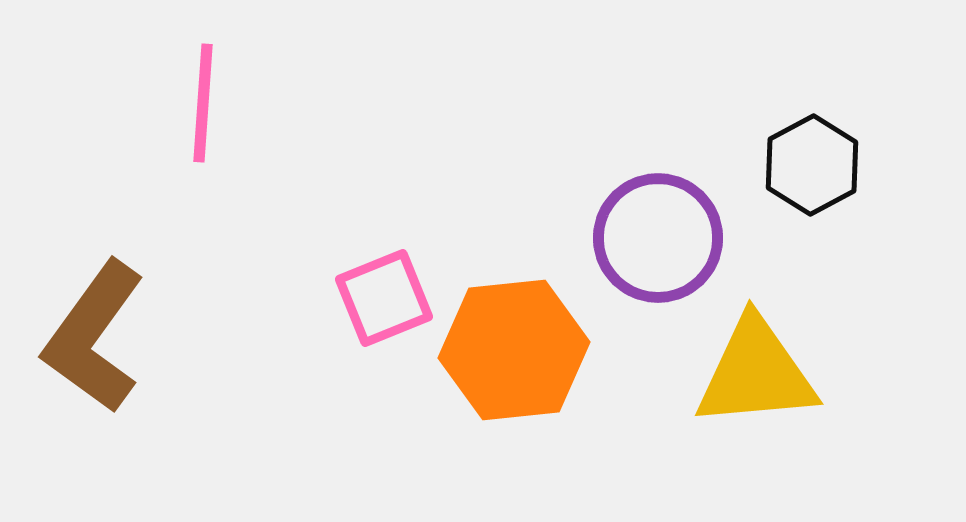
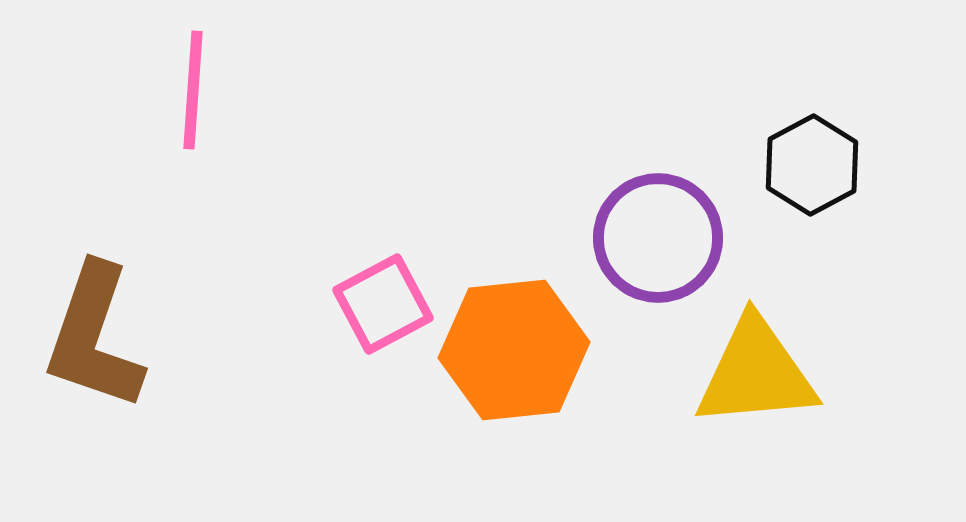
pink line: moved 10 px left, 13 px up
pink square: moved 1 px left, 6 px down; rotated 6 degrees counterclockwise
brown L-shape: rotated 17 degrees counterclockwise
